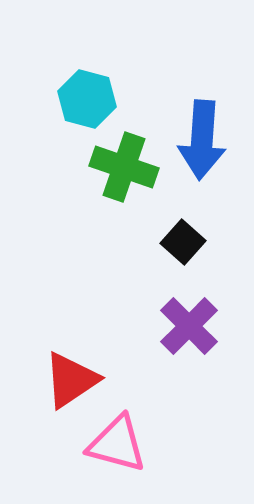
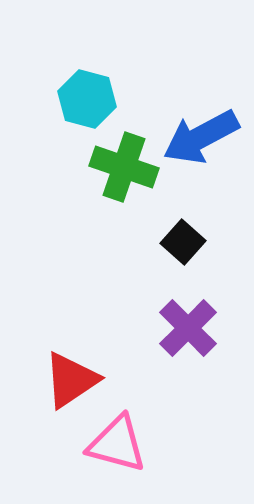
blue arrow: moved 1 px left, 3 px up; rotated 58 degrees clockwise
purple cross: moved 1 px left, 2 px down
